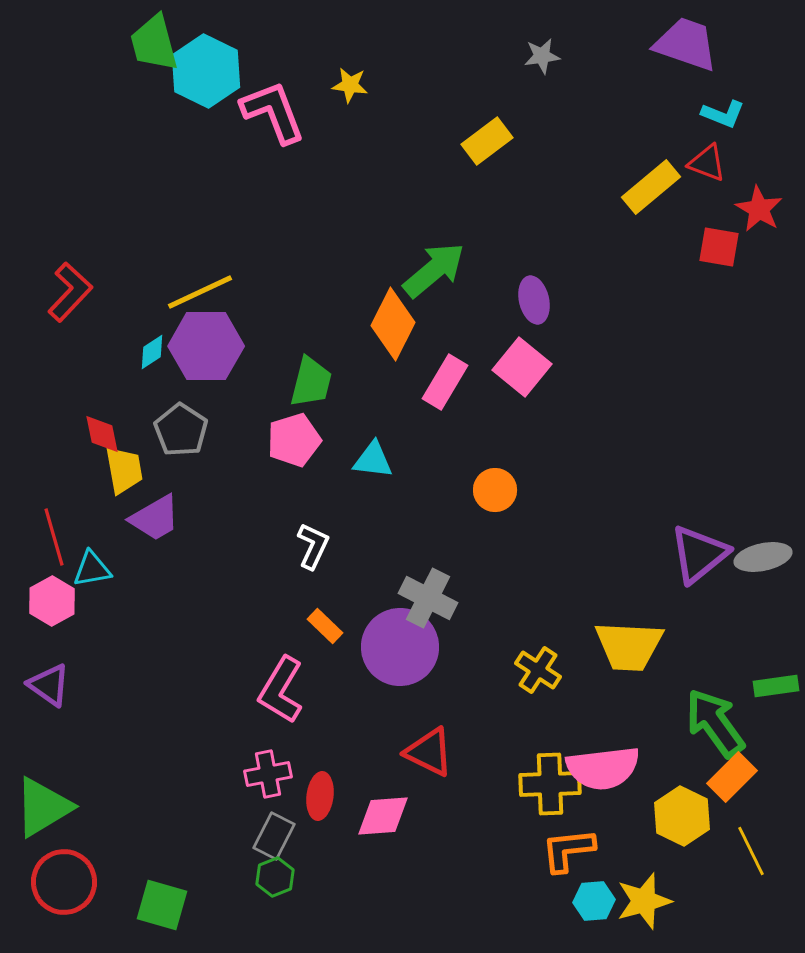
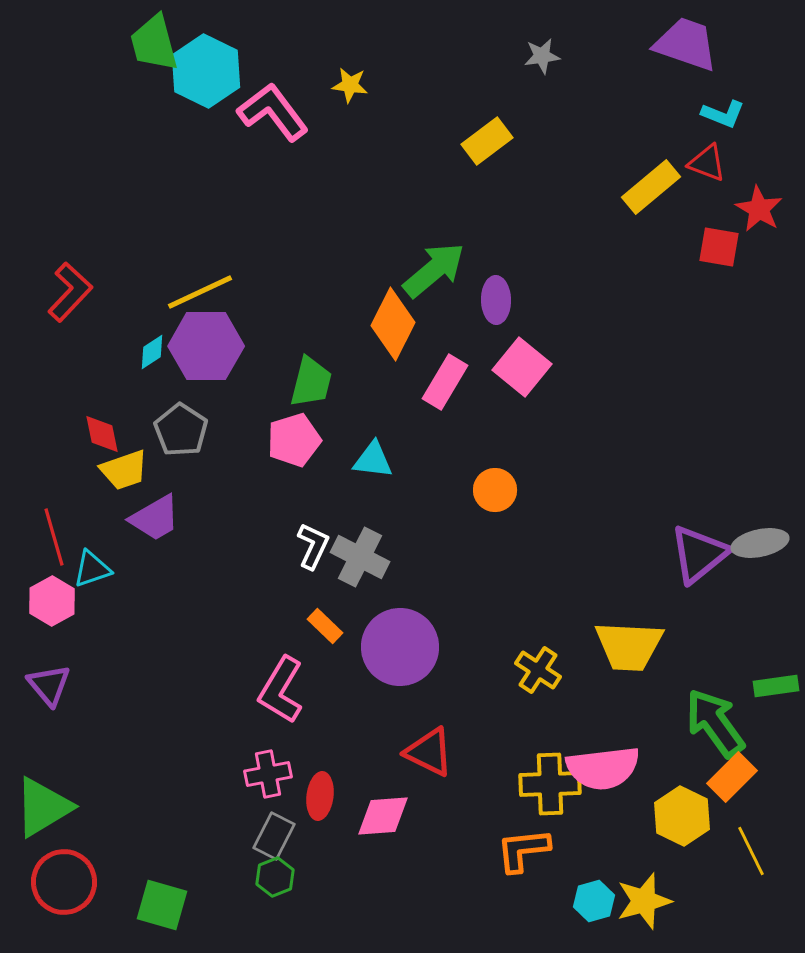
pink L-shape at (273, 112): rotated 16 degrees counterclockwise
purple ellipse at (534, 300): moved 38 px left; rotated 12 degrees clockwise
yellow trapezoid at (124, 470): rotated 81 degrees clockwise
gray ellipse at (763, 557): moved 3 px left, 14 px up
cyan triangle at (92, 569): rotated 9 degrees counterclockwise
gray cross at (428, 598): moved 68 px left, 41 px up
purple triangle at (49, 685): rotated 15 degrees clockwise
orange L-shape at (568, 850): moved 45 px left
cyan hexagon at (594, 901): rotated 12 degrees counterclockwise
